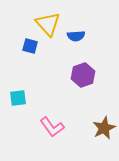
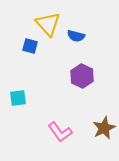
blue semicircle: rotated 18 degrees clockwise
purple hexagon: moved 1 px left, 1 px down; rotated 15 degrees counterclockwise
pink L-shape: moved 8 px right, 5 px down
